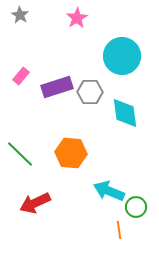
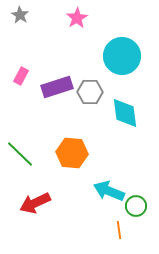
pink rectangle: rotated 12 degrees counterclockwise
orange hexagon: moved 1 px right
green circle: moved 1 px up
